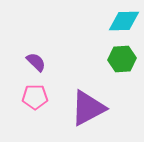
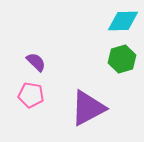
cyan diamond: moved 1 px left
green hexagon: rotated 12 degrees counterclockwise
pink pentagon: moved 4 px left, 2 px up; rotated 10 degrees clockwise
